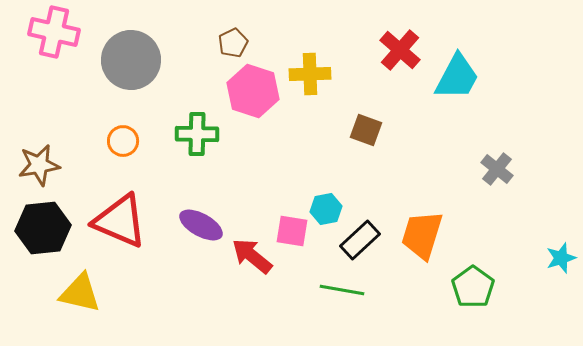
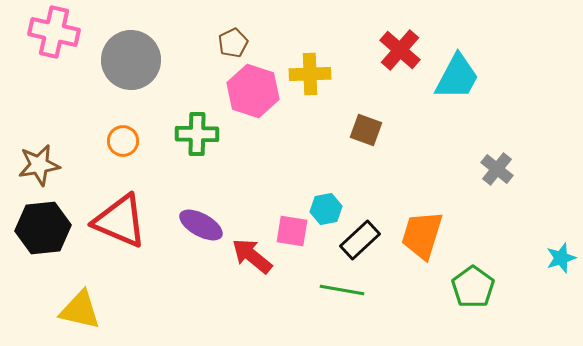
yellow triangle: moved 17 px down
